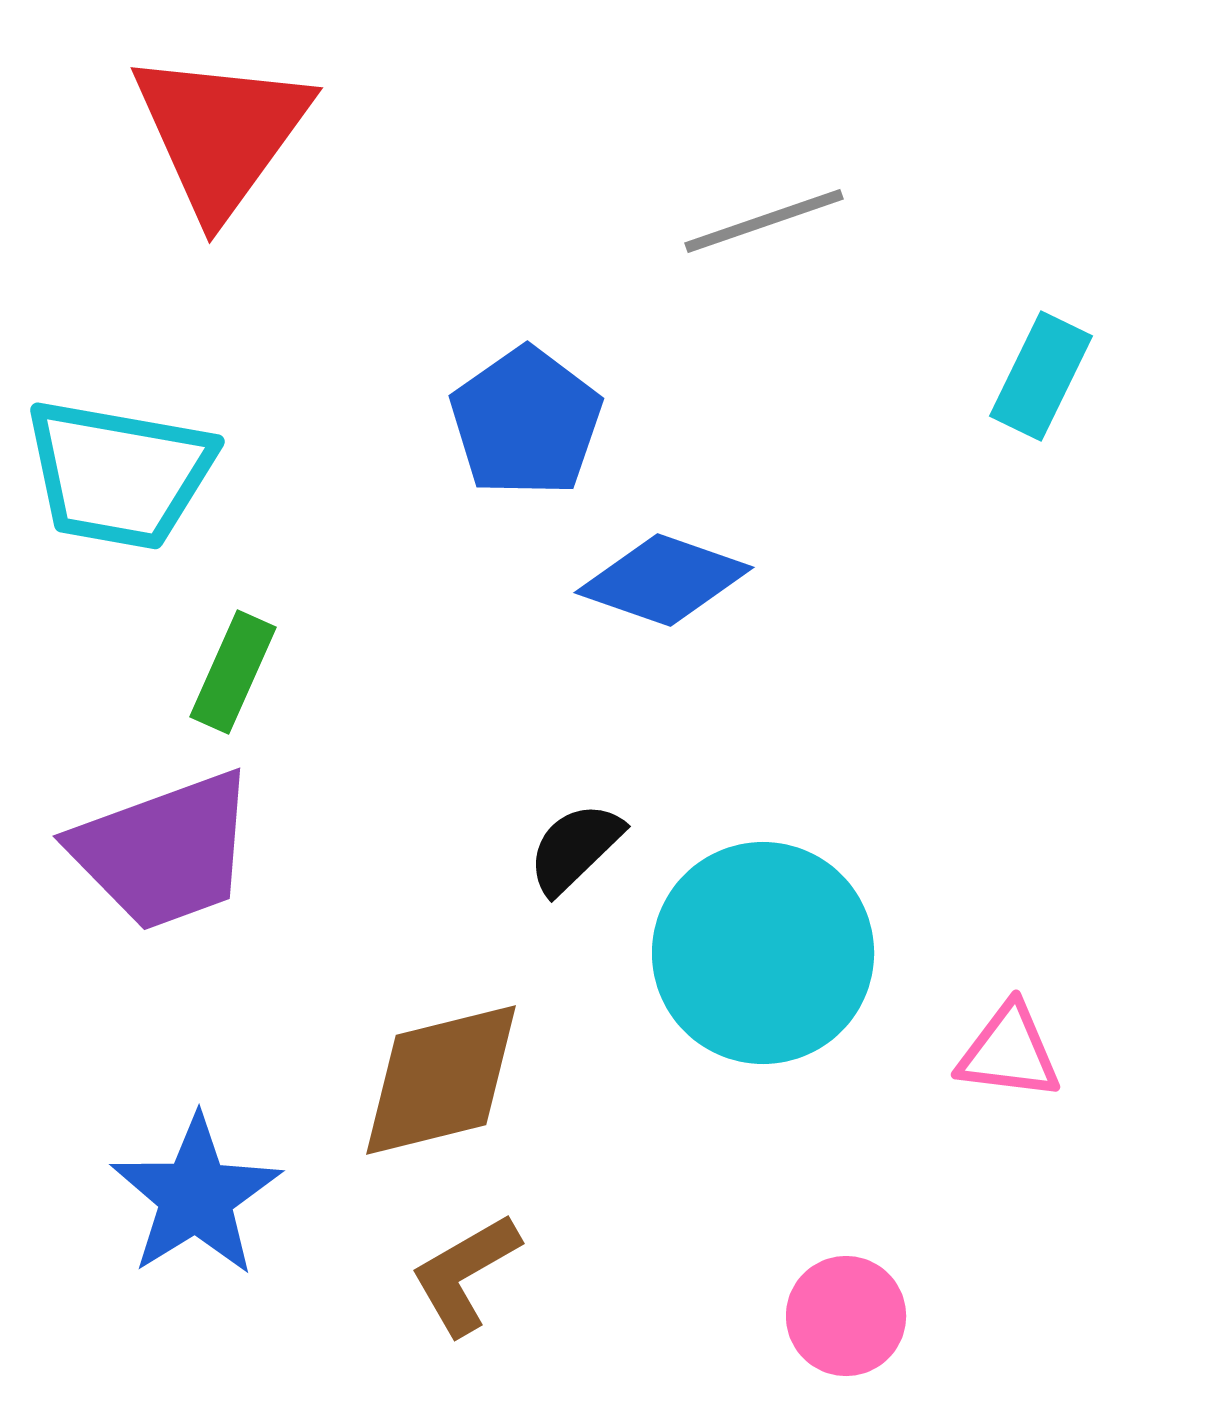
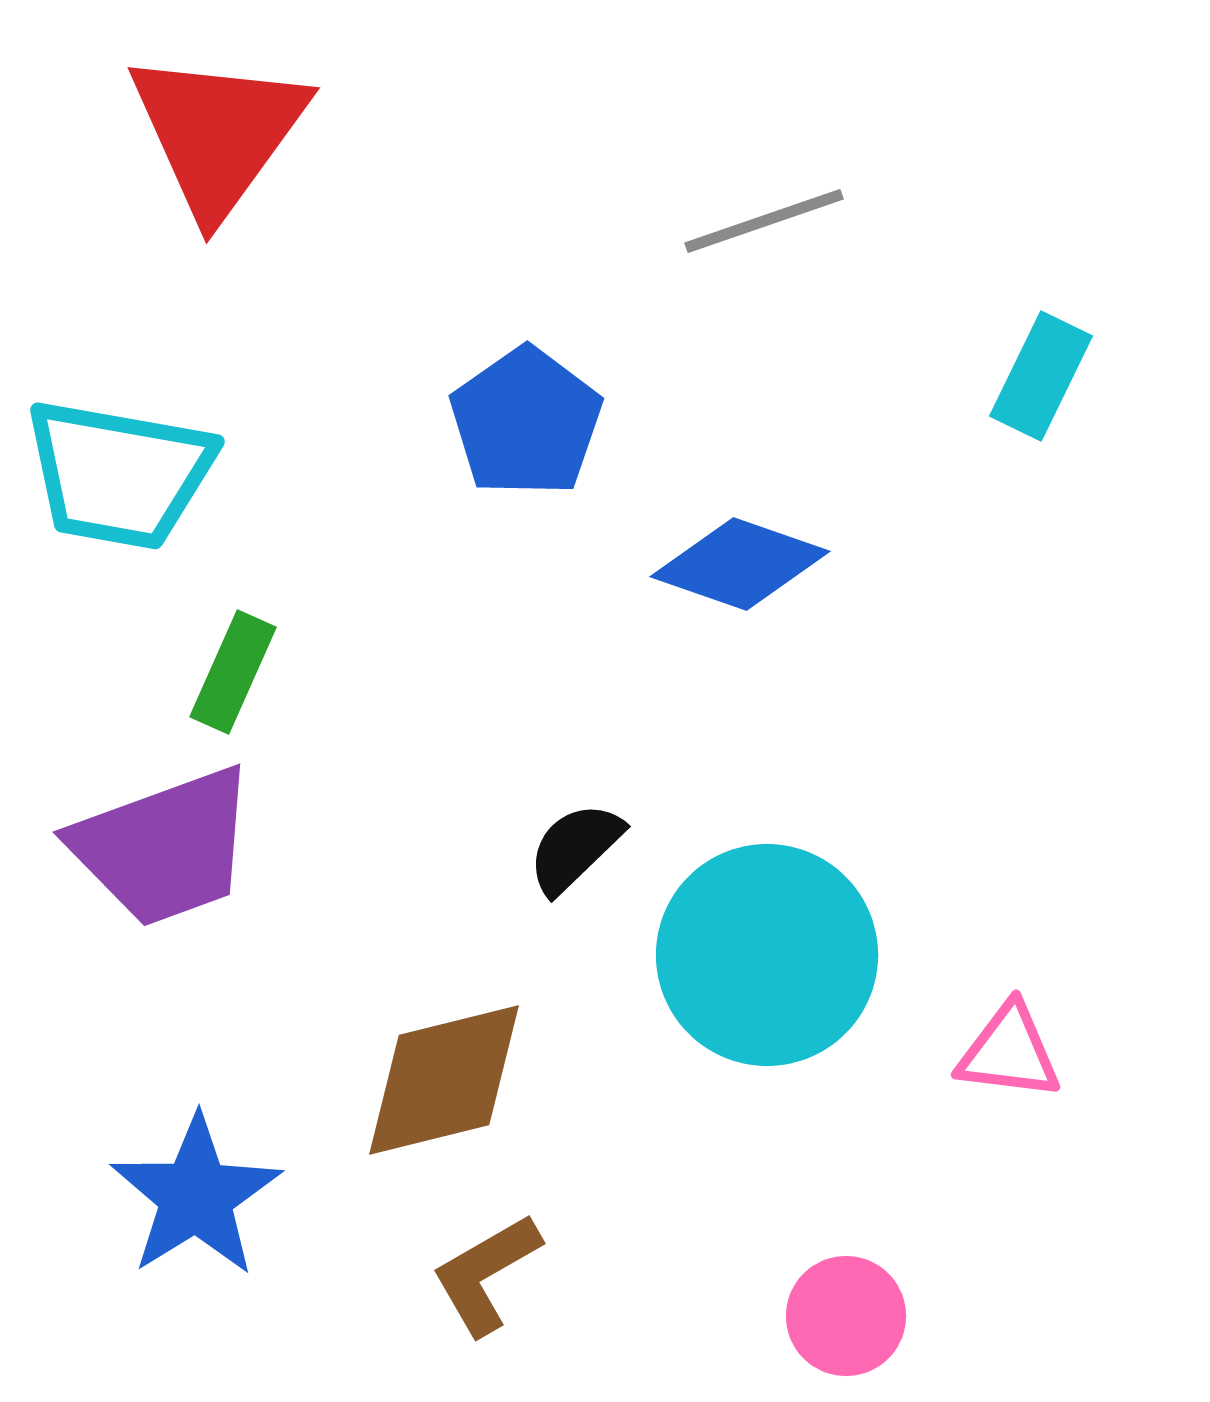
red triangle: moved 3 px left
blue diamond: moved 76 px right, 16 px up
purple trapezoid: moved 4 px up
cyan circle: moved 4 px right, 2 px down
brown diamond: moved 3 px right
brown L-shape: moved 21 px right
